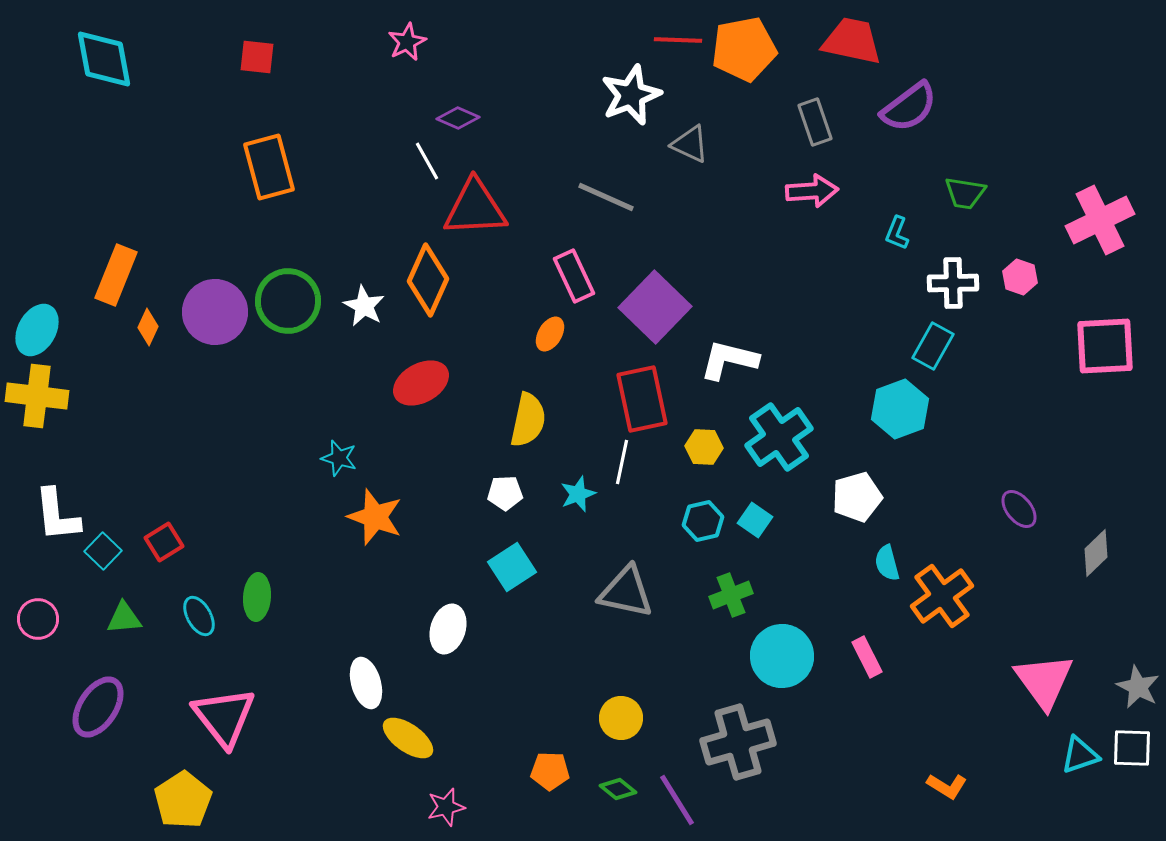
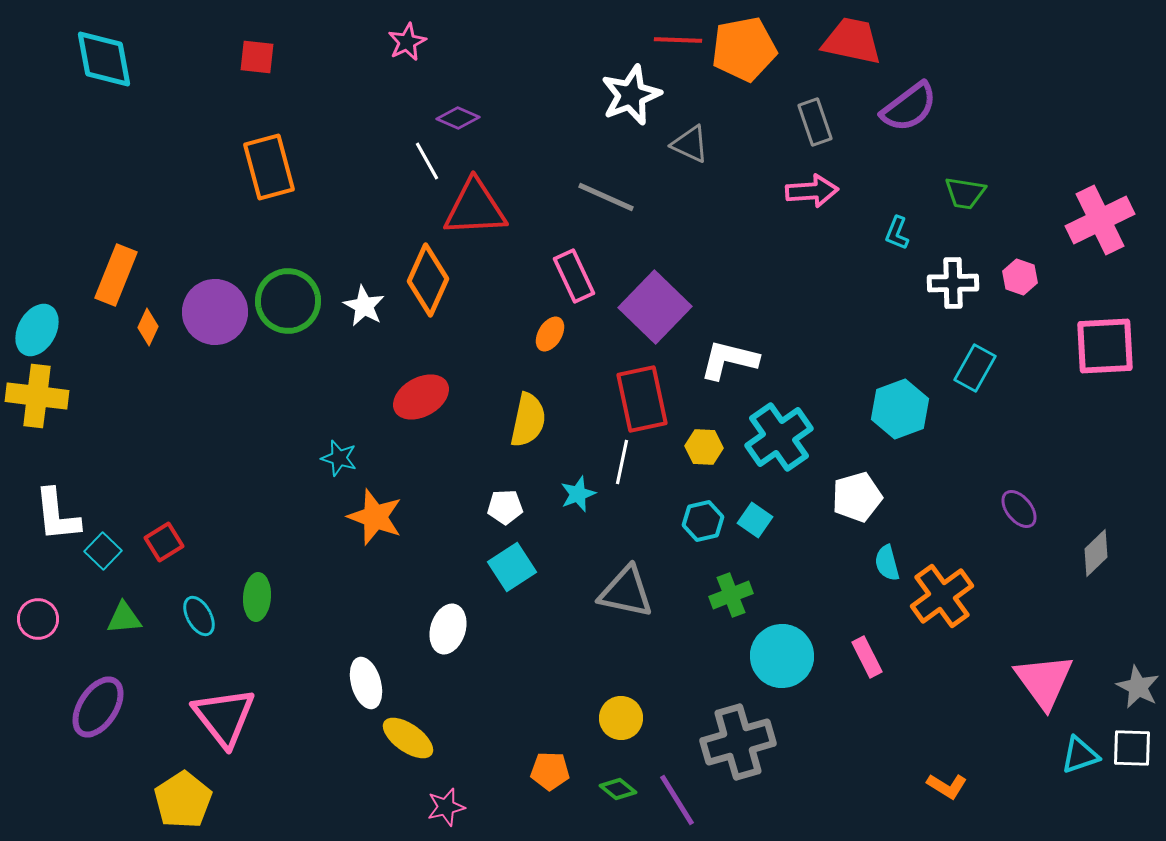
cyan rectangle at (933, 346): moved 42 px right, 22 px down
red ellipse at (421, 383): moved 14 px down
white pentagon at (505, 493): moved 14 px down
